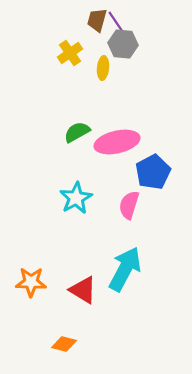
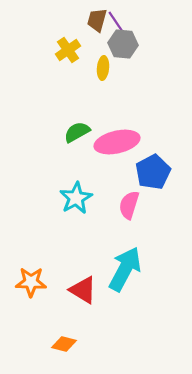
yellow cross: moved 2 px left, 3 px up
